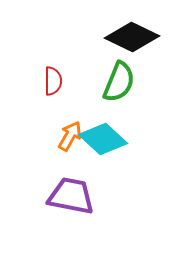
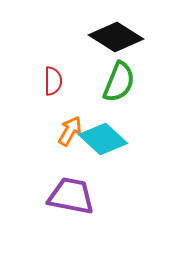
black diamond: moved 16 px left; rotated 6 degrees clockwise
orange arrow: moved 5 px up
